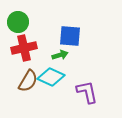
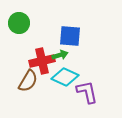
green circle: moved 1 px right, 1 px down
red cross: moved 18 px right, 13 px down
cyan diamond: moved 14 px right
